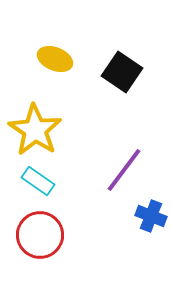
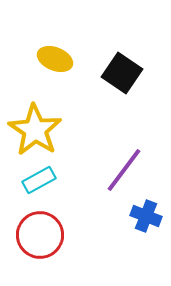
black square: moved 1 px down
cyan rectangle: moved 1 px right, 1 px up; rotated 64 degrees counterclockwise
blue cross: moved 5 px left
